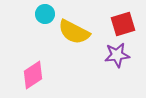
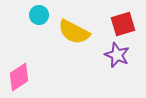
cyan circle: moved 6 px left, 1 px down
purple star: rotated 30 degrees clockwise
pink diamond: moved 14 px left, 2 px down
